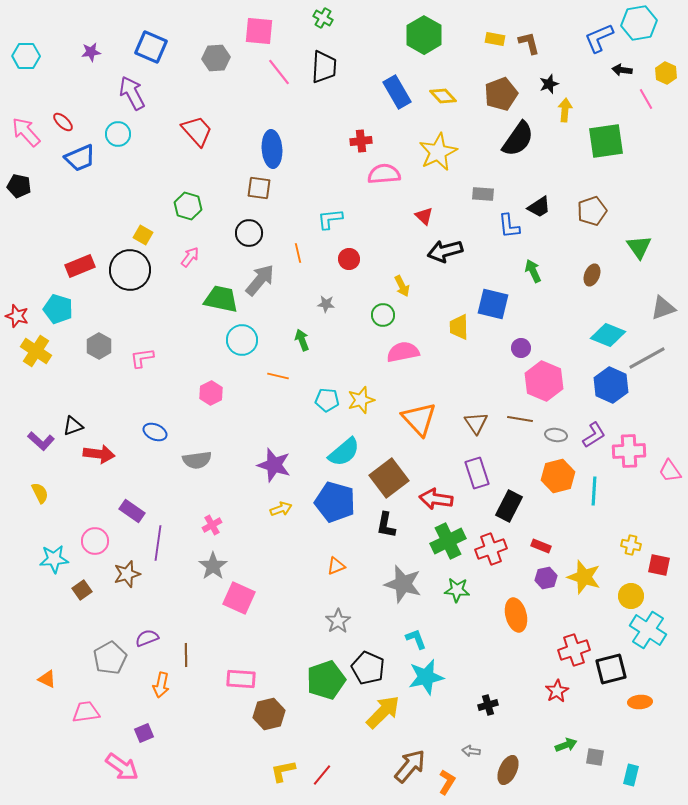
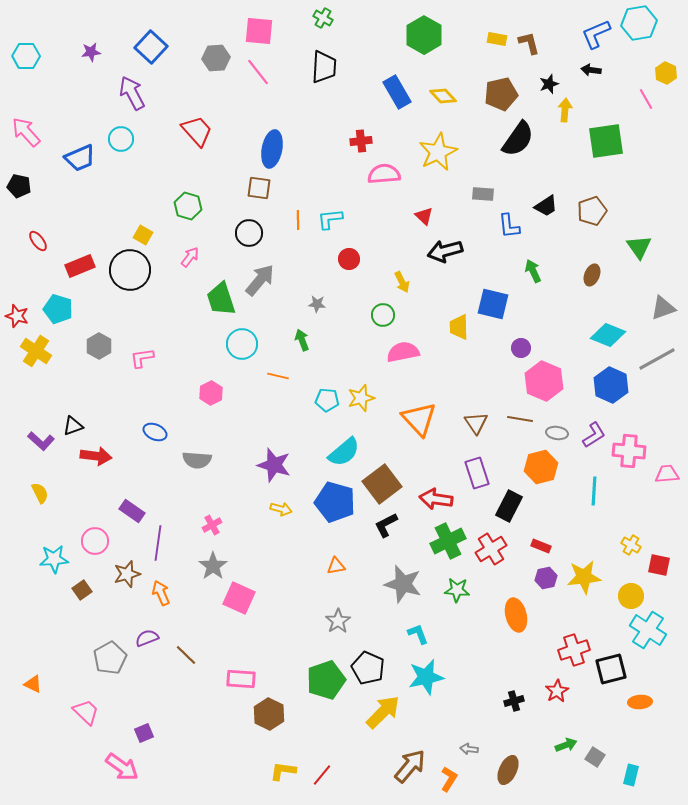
blue L-shape at (599, 38): moved 3 px left, 4 px up
yellow rectangle at (495, 39): moved 2 px right
blue square at (151, 47): rotated 20 degrees clockwise
black arrow at (622, 70): moved 31 px left
pink line at (279, 72): moved 21 px left
brown pentagon at (501, 94): rotated 8 degrees clockwise
red ellipse at (63, 122): moved 25 px left, 119 px down; rotated 10 degrees clockwise
cyan circle at (118, 134): moved 3 px right, 5 px down
blue ellipse at (272, 149): rotated 15 degrees clockwise
black trapezoid at (539, 207): moved 7 px right, 1 px up
orange line at (298, 253): moved 33 px up; rotated 12 degrees clockwise
yellow arrow at (402, 286): moved 4 px up
green trapezoid at (221, 299): rotated 120 degrees counterclockwise
gray star at (326, 304): moved 9 px left
cyan circle at (242, 340): moved 4 px down
gray line at (647, 358): moved 10 px right, 1 px down
yellow star at (361, 400): moved 2 px up
gray ellipse at (556, 435): moved 1 px right, 2 px up
pink cross at (629, 451): rotated 8 degrees clockwise
red arrow at (99, 454): moved 3 px left, 2 px down
gray semicircle at (197, 460): rotated 12 degrees clockwise
pink trapezoid at (670, 471): moved 3 px left, 3 px down; rotated 120 degrees clockwise
orange hexagon at (558, 476): moved 17 px left, 9 px up
brown square at (389, 478): moved 7 px left, 6 px down
yellow arrow at (281, 509): rotated 35 degrees clockwise
black L-shape at (386, 525): rotated 52 degrees clockwise
yellow cross at (631, 545): rotated 18 degrees clockwise
red cross at (491, 549): rotated 12 degrees counterclockwise
orange triangle at (336, 566): rotated 12 degrees clockwise
yellow star at (584, 577): rotated 24 degrees counterclockwise
cyan L-shape at (416, 639): moved 2 px right, 5 px up
brown line at (186, 655): rotated 45 degrees counterclockwise
orange triangle at (47, 679): moved 14 px left, 5 px down
orange arrow at (161, 685): moved 92 px up; rotated 145 degrees clockwise
black cross at (488, 705): moved 26 px right, 4 px up
pink trapezoid at (86, 712): rotated 52 degrees clockwise
brown hexagon at (269, 714): rotated 20 degrees counterclockwise
gray arrow at (471, 751): moved 2 px left, 2 px up
gray square at (595, 757): rotated 24 degrees clockwise
yellow L-shape at (283, 771): rotated 20 degrees clockwise
orange L-shape at (447, 782): moved 2 px right, 3 px up
